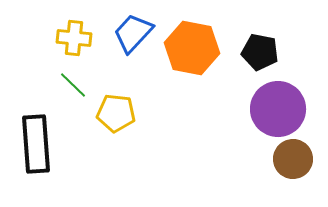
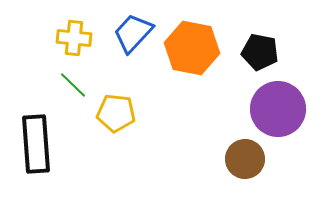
brown circle: moved 48 px left
